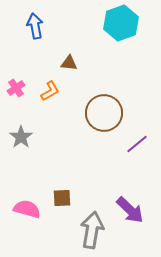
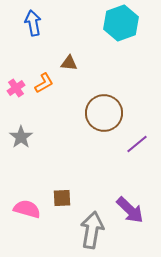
blue arrow: moved 2 px left, 3 px up
orange L-shape: moved 6 px left, 8 px up
